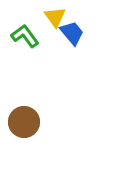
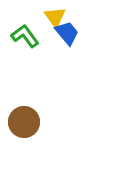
blue trapezoid: moved 5 px left
